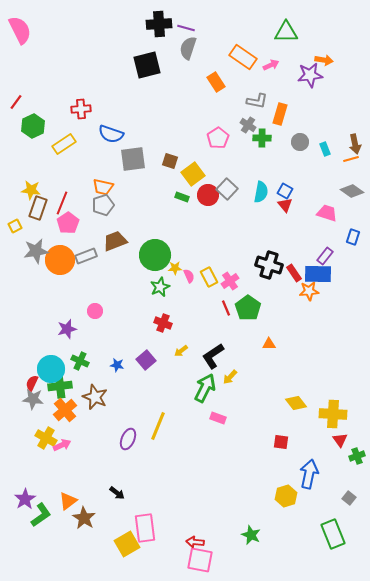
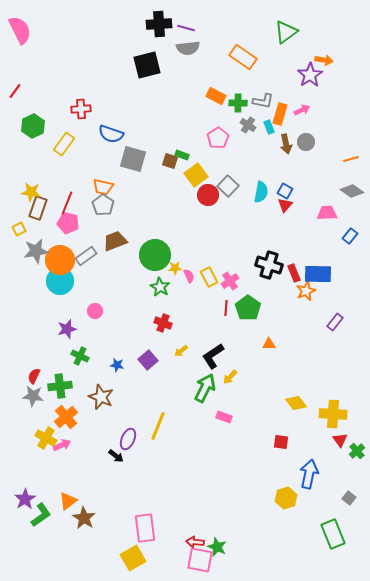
green triangle at (286, 32): rotated 35 degrees counterclockwise
gray semicircle at (188, 48): rotated 115 degrees counterclockwise
pink arrow at (271, 65): moved 31 px right, 45 px down
purple star at (310, 75): rotated 25 degrees counterclockwise
orange rectangle at (216, 82): moved 14 px down; rotated 30 degrees counterclockwise
gray L-shape at (257, 101): moved 6 px right
red line at (16, 102): moved 1 px left, 11 px up
green cross at (262, 138): moved 24 px left, 35 px up
gray circle at (300, 142): moved 6 px right
yellow rectangle at (64, 144): rotated 20 degrees counterclockwise
brown arrow at (355, 144): moved 69 px left
cyan rectangle at (325, 149): moved 56 px left, 22 px up
gray square at (133, 159): rotated 24 degrees clockwise
yellow square at (193, 174): moved 3 px right, 1 px down
gray square at (227, 189): moved 1 px right, 3 px up
yellow star at (31, 190): moved 2 px down
green rectangle at (182, 197): moved 42 px up
red line at (62, 203): moved 5 px right
gray pentagon at (103, 205): rotated 20 degrees counterclockwise
red triangle at (285, 205): rotated 21 degrees clockwise
pink trapezoid at (327, 213): rotated 20 degrees counterclockwise
pink pentagon at (68, 223): rotated 25 degrees counterclockwise
yellow square at (15, 226): moved 4 px right, 3 px down
blue rectangle at (353, 237): moved 3 px left, 1 px up; rotated 21 degrees clockwise
gray rectangle at (86, 256): rotated 15 degrees counterclockwise
purple rectangle at (325, 256): moved 10 px right, 66 px down
red rectangle at (294, 273): rotated 12 degrees clockwise
green star at (160, 287): rotated 18 degrees counterclockwise
orange star at (309, 291): moved 3 px left; rotated 18 degrees counterclockwise
red line at (226, 308): rotated 28 degrees clockwise
purple square at (146, 360): moved 2 px right
green cross at (80, 361): moved 5 px up
cyan circle at (51, 369): moved 9 px right, 88 px up
red semicircle at (32, 383): moved 2 px right, 7 px up
brown star at (95, 397): moved 6 px right
gray star at (33, 399): moved 3 px up
orange cross at (65, 410): moved 1 px right, 7 px down
pink rectangle at (218, 418): moved 6 px right, 1 px up
green cross at (357, 456): moved 5 px up; rotated 21 degrees counterclockwise
black arrow at (117, 493): moved 1 px left, 37 px up
yellow hexagon at (286, 496): moved 2 px down
green star at (251, 535): moved 34 px left, 12 px down
yellow square at (127, 544): moved 6 px right, 14 px down
